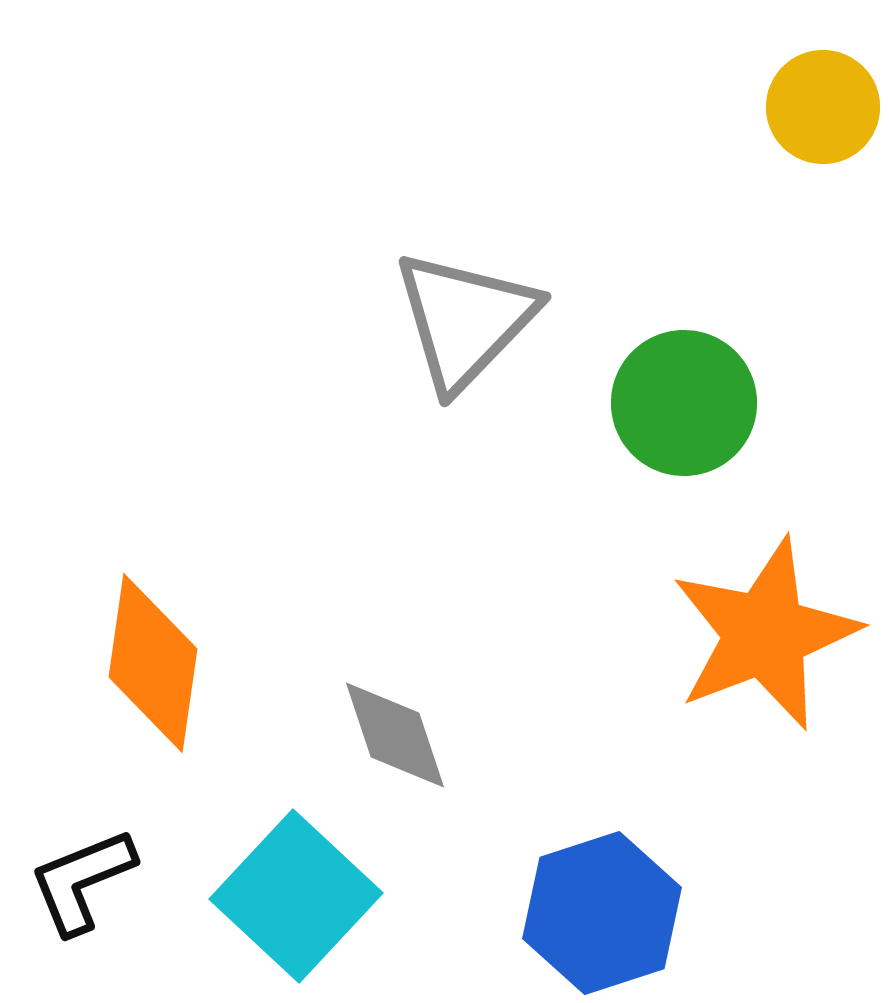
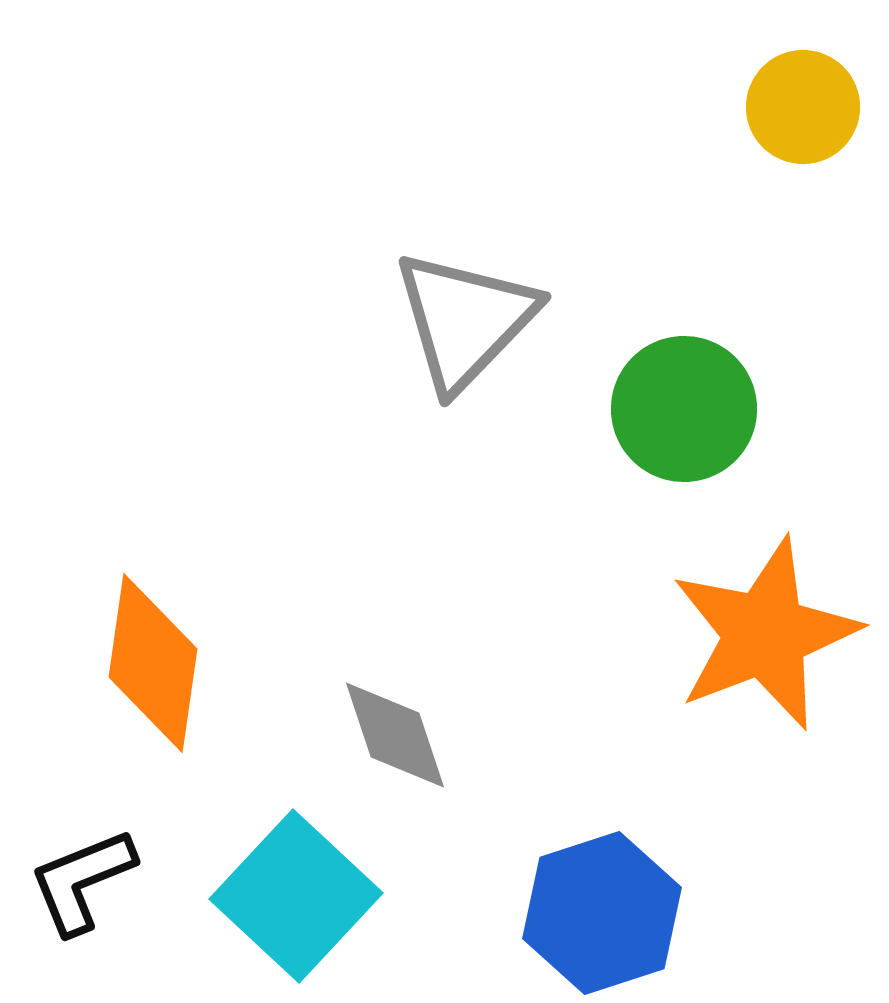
yellow circle: moved 20 px left
green circle: moved 6 px down
